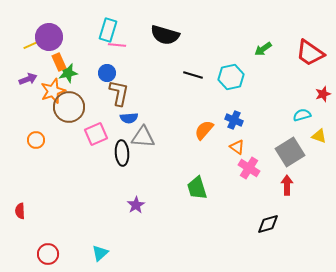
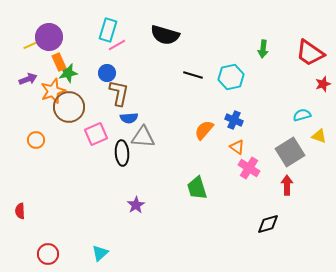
pink line: rotated 36 degrees counterclockwise
green arrow: rotated 48 degrees counterclockwise
red star: moved 10 px up
